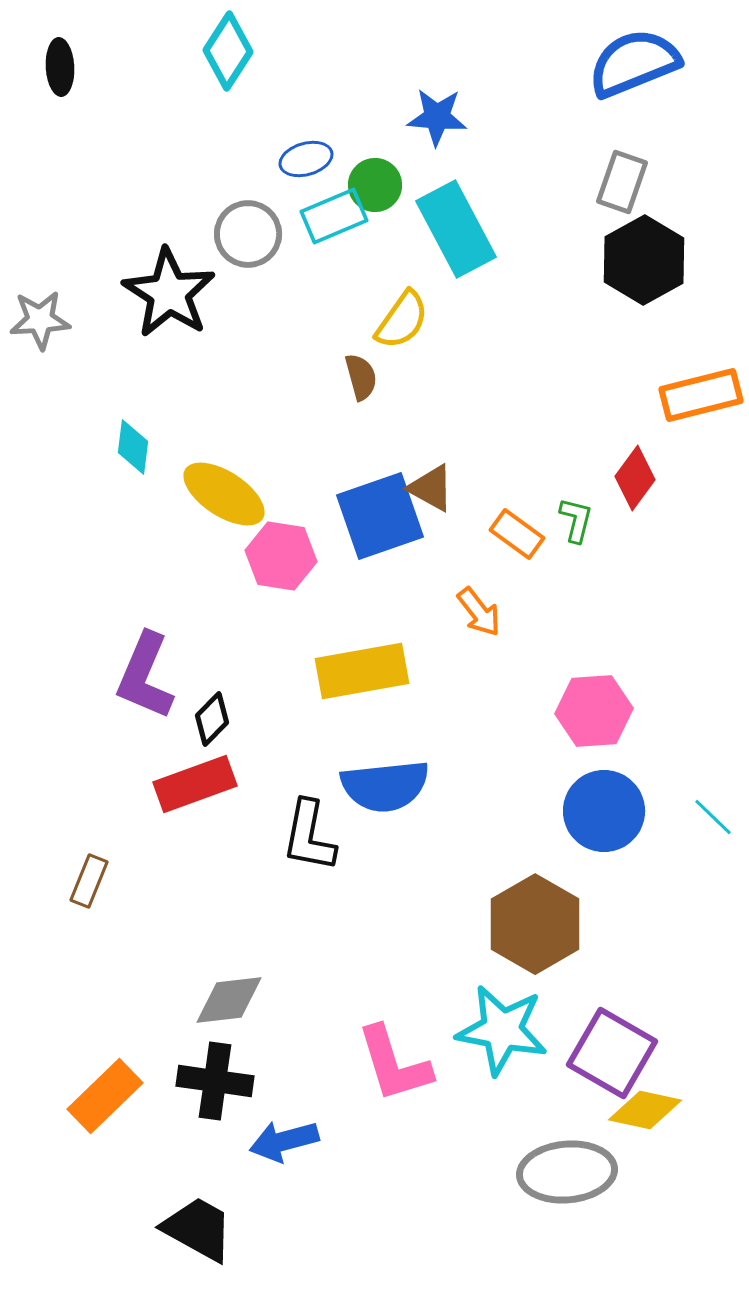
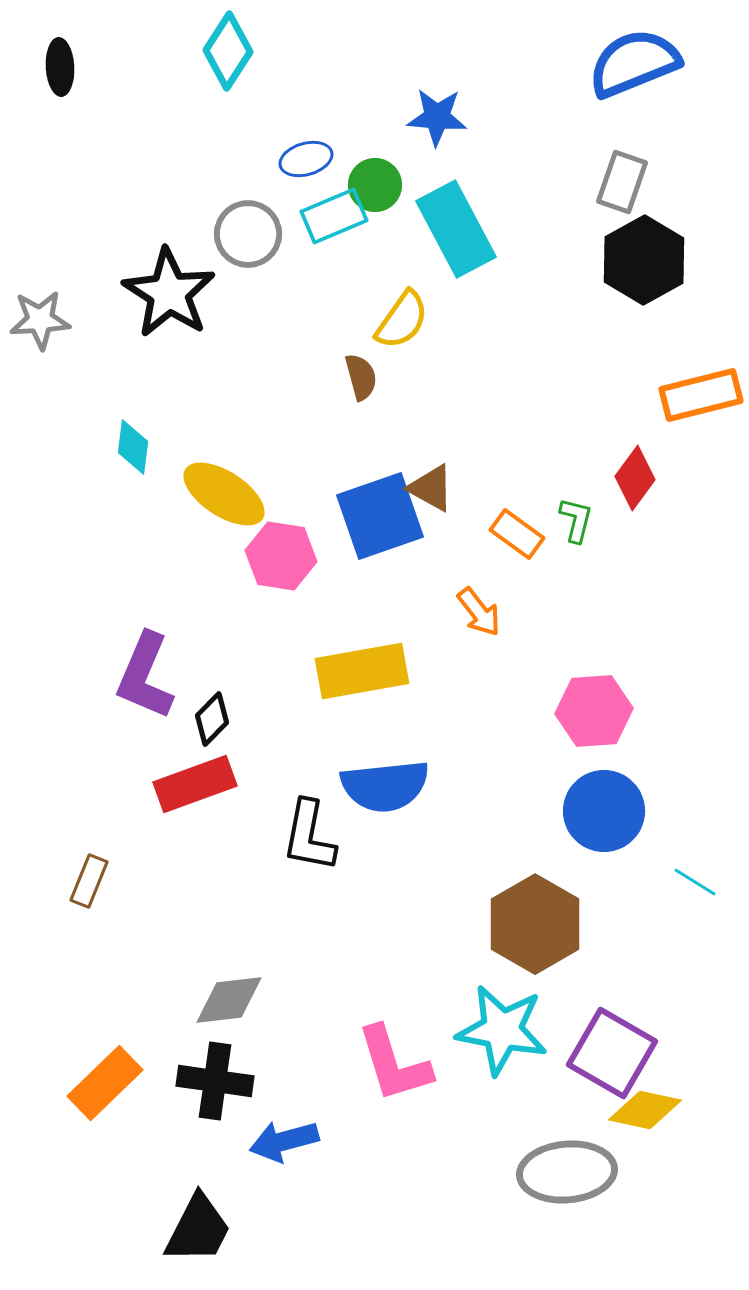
cyan line at (713, 817): moved 18 px left, 65 px down; rotated 12 degrees counterclockwise
orange rectangle at (105, 1096): moved 13 px up
black trapezoid at (198, 1229): rotated 88 degrees clockwise
